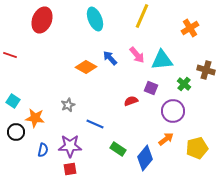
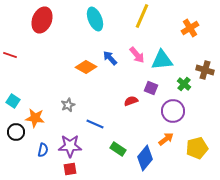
brown cross: moved 1 px left
